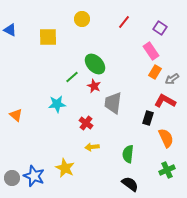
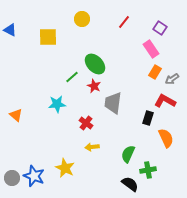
pink rectangle: moved 2 px up
green semicircle: rotated 18 degrees clockwise
green cross: moved 19 px left; rotated 14 degrees clockwise
